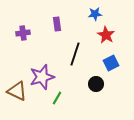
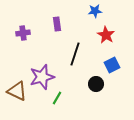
blue star: moved 3 px up
blue square: moved 1 px right, 2 px down
